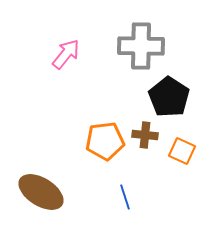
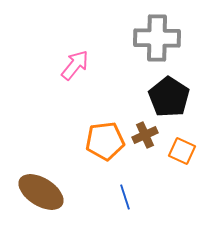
gray cross: moved 16 px right, 8 px up
pink arrow: moved 9 px right, 11 px down
brown cross: rotated 30 degrees counterclockwise
